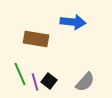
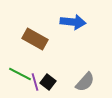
brown rectangle: moved 1 px left; rotated 20 degrees clockwise
green line: rotated 40 degrees counterclockwise
black square: moved 1 px left, 1 px down
